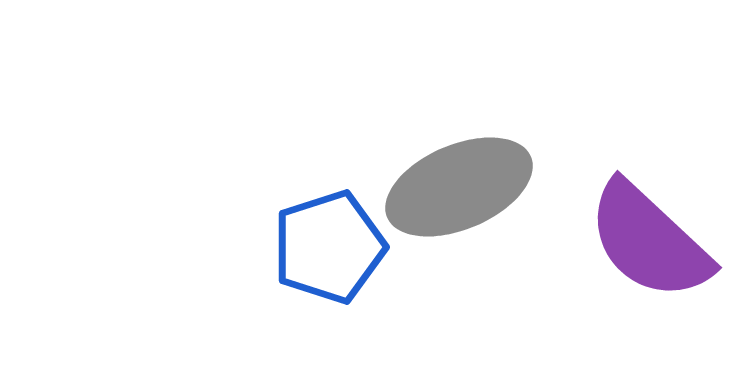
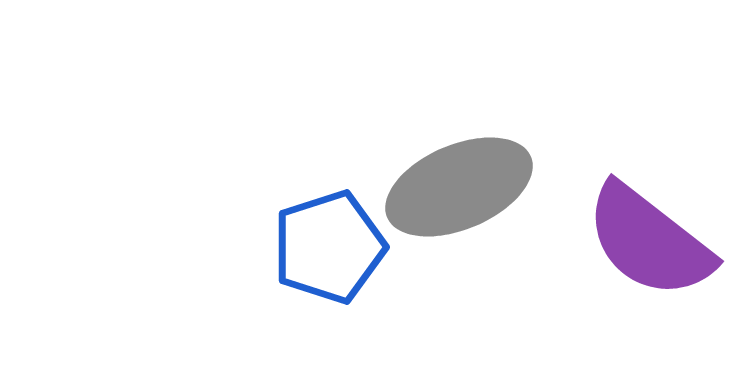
purple semicircle: rotated 5 degrees counterclockwise
